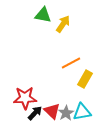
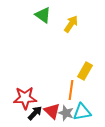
green triangle: rotated 24 degrees clockwise
yellow arrow: moved 8 px right
orange line: moved 27 px down; rotated 54 degrees counterclockwise
yellow rectangle: moved 8 px up
gray star: rotated 21 degrees counterclockwise
